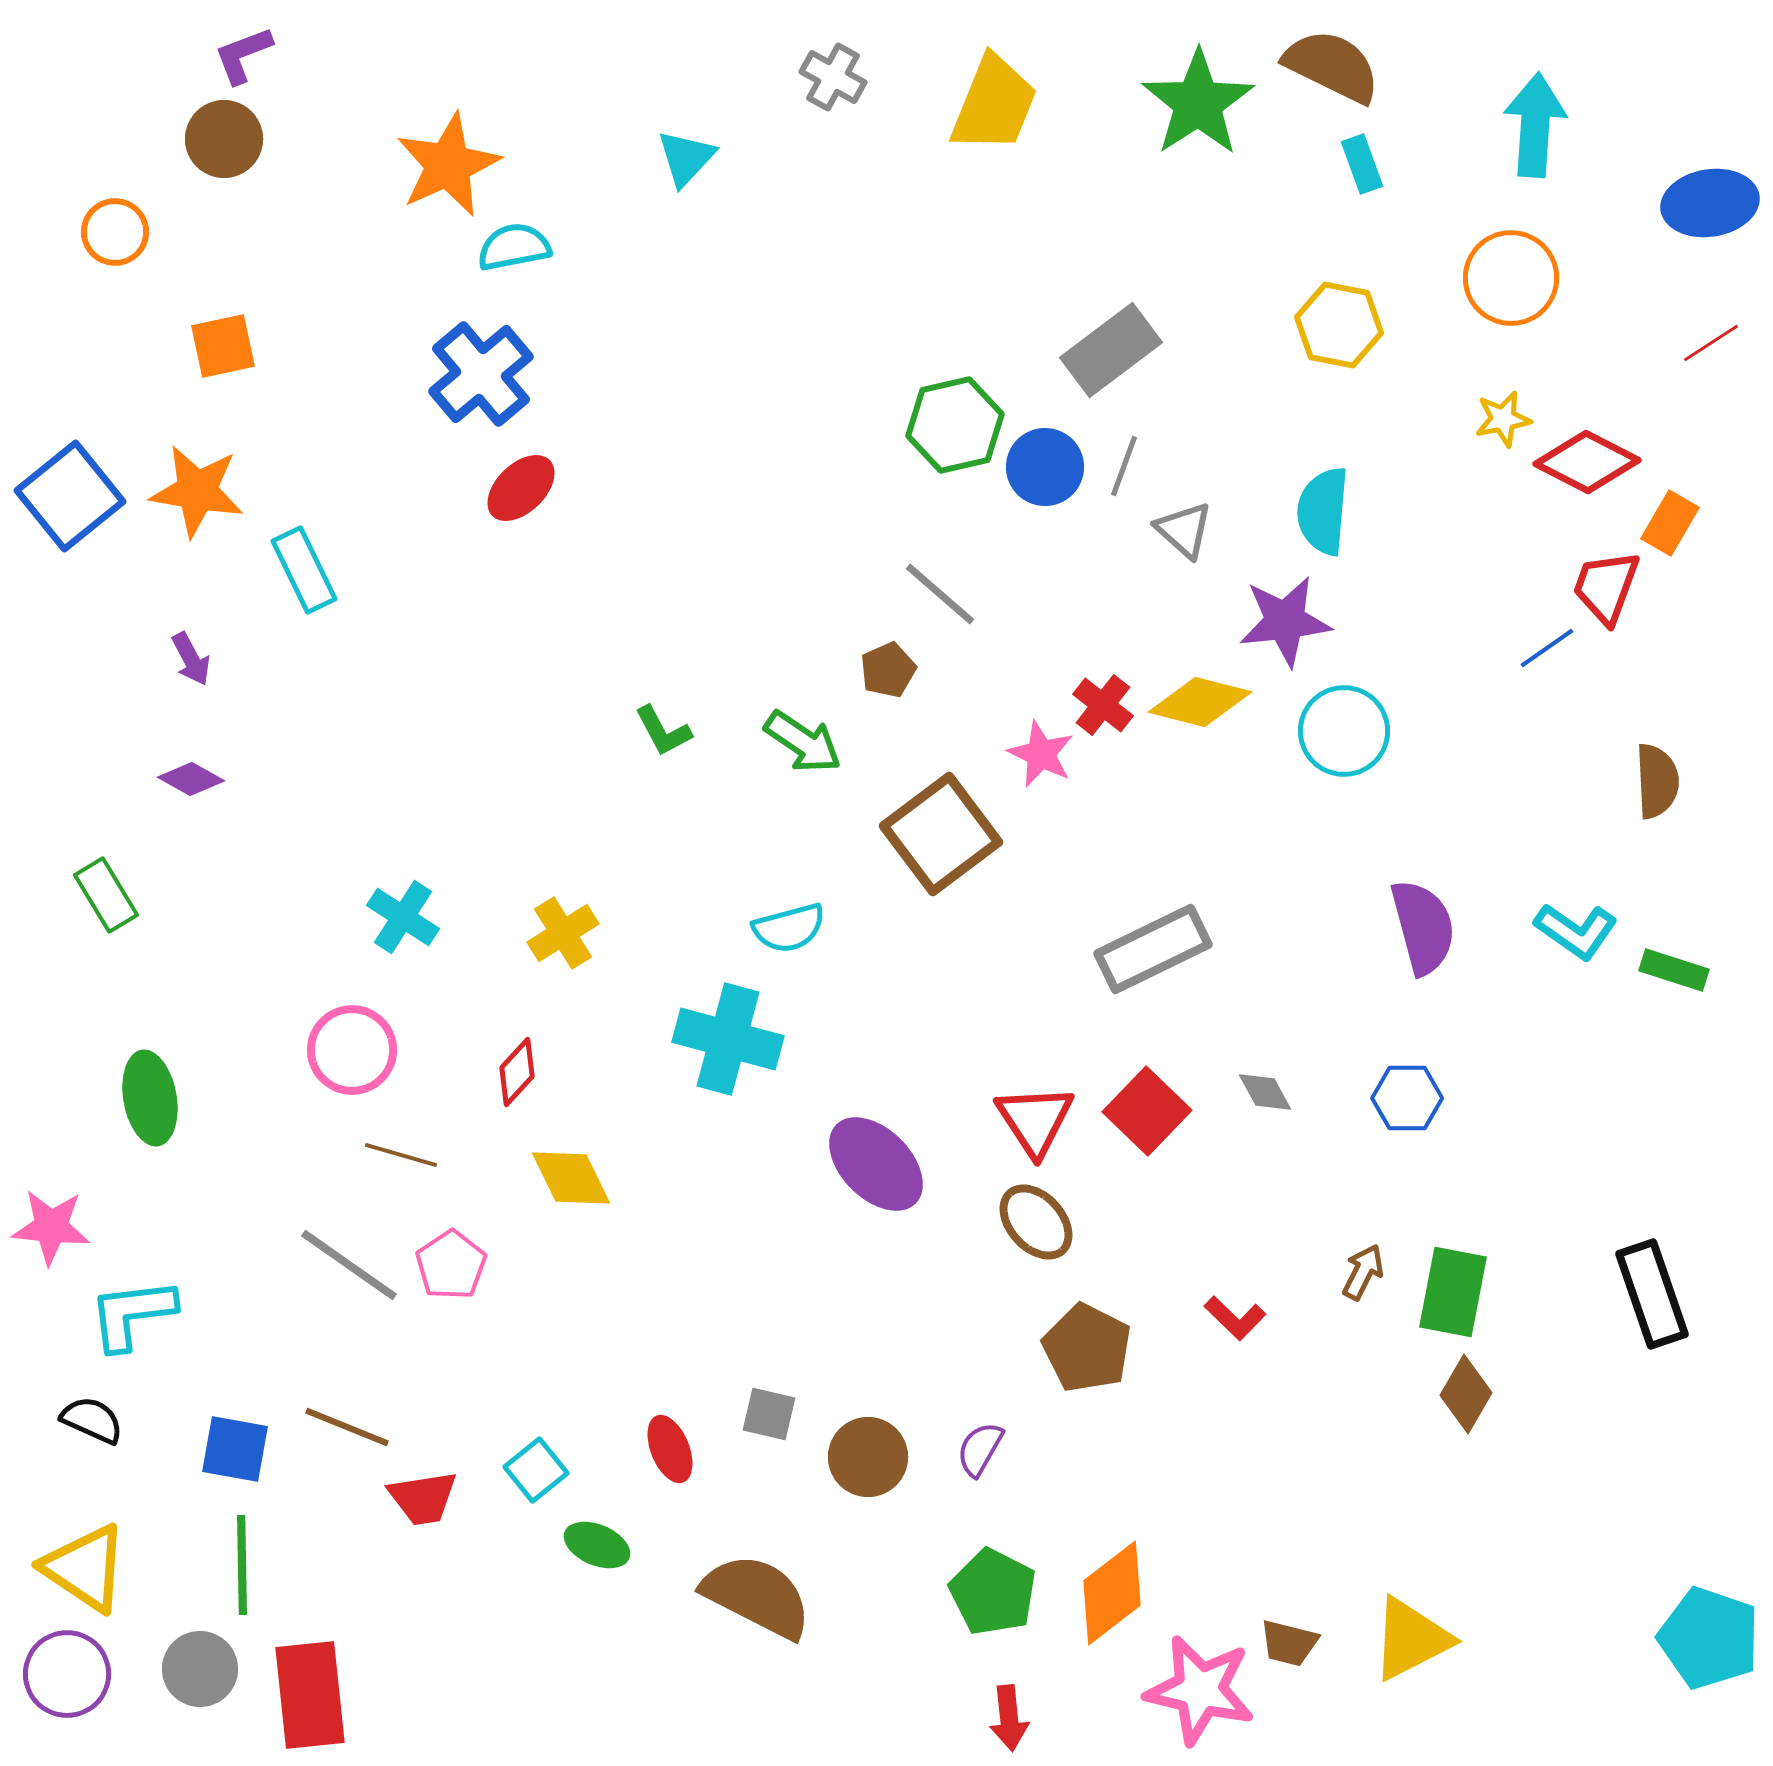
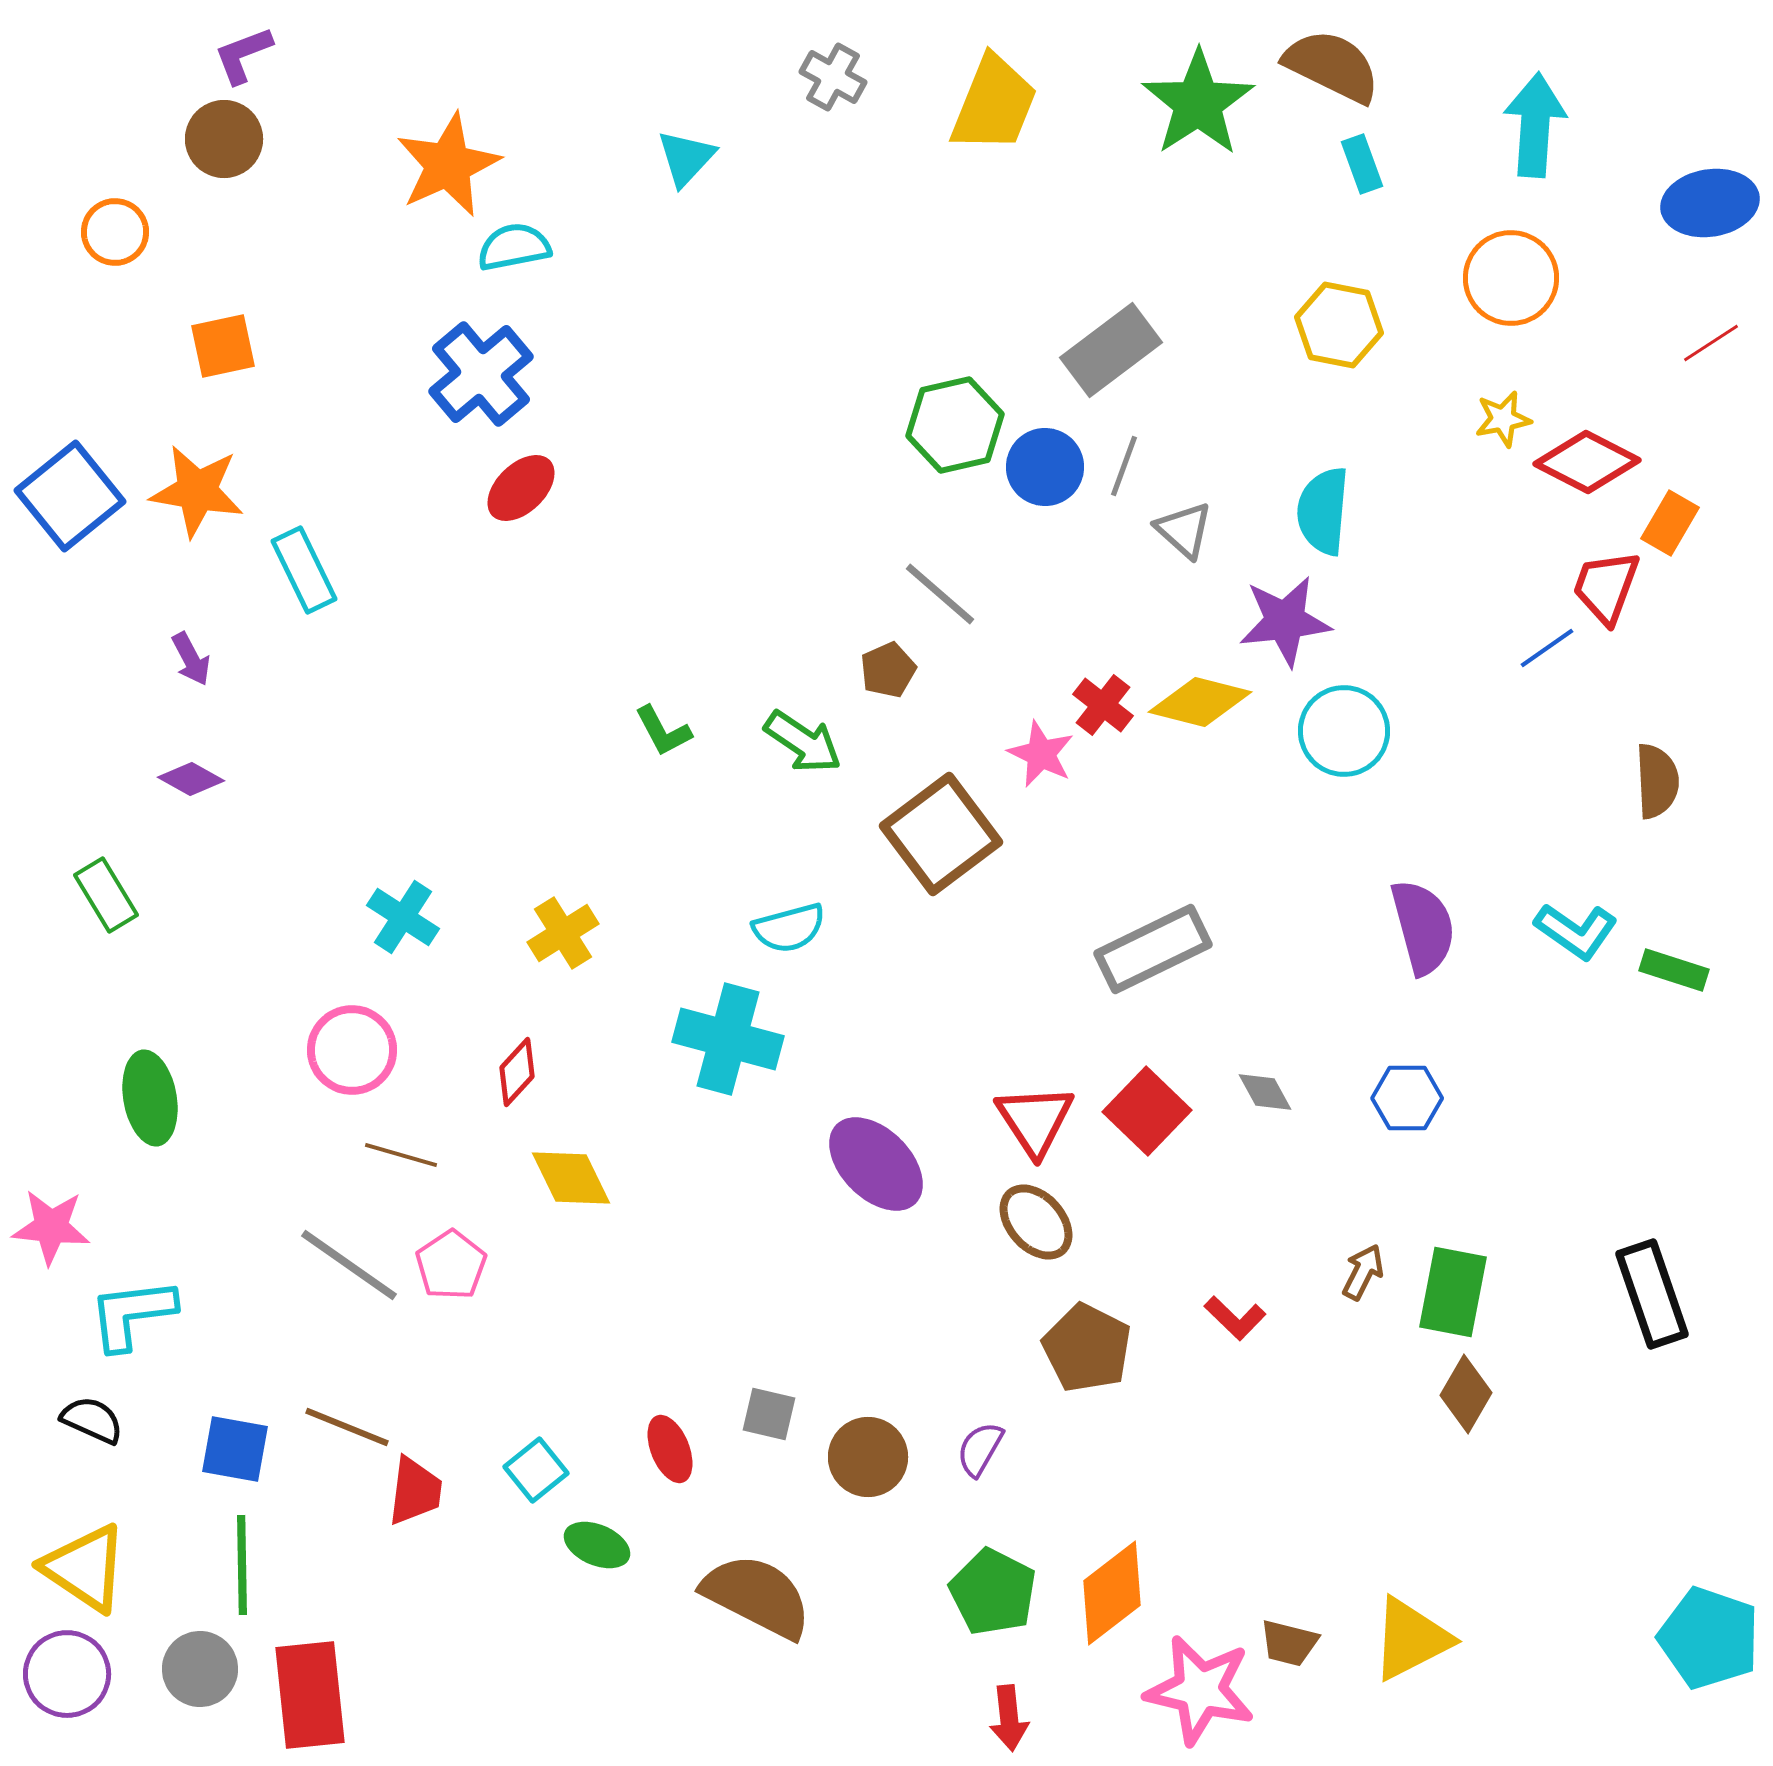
red trapezoid at (423, 1498): moved 8 px left, 7 px up; rotated 74 degrees counterclockwise
